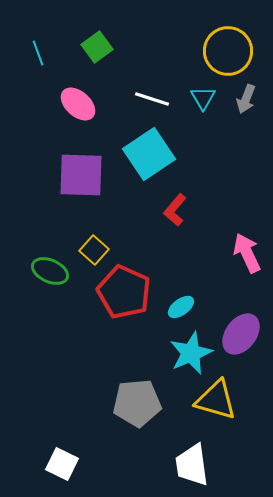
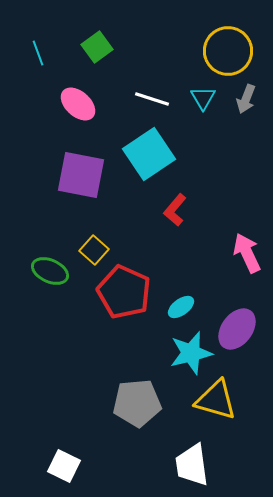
purple square: rotated 9 degrees clockwise
purple ellipse: moved 4 px left, 5 px up
cyan star: rotated 9 degrees clockwise
white square: moved 2 px right, 2 px down
